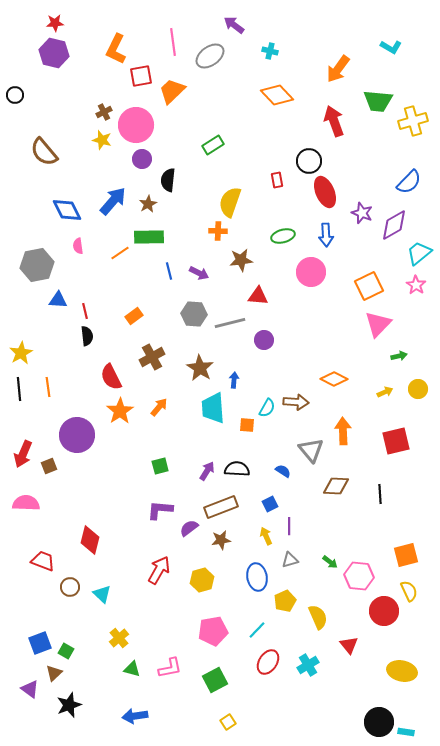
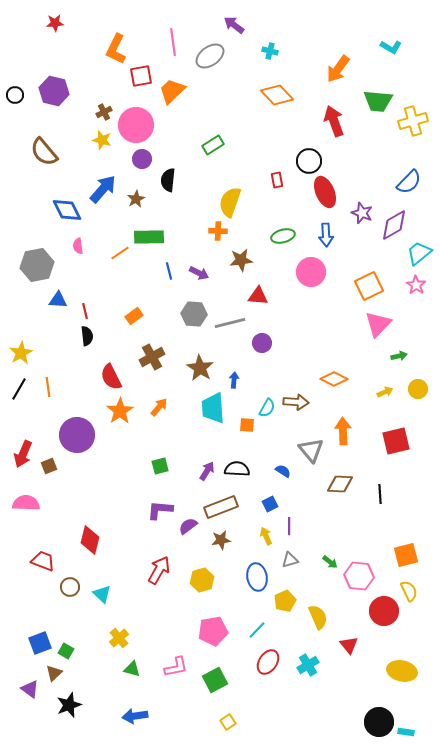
purple hexagon at (54, 53): moved 38 px down
blue arrow at (113, 201): moved 10 px left, 12 px up
brown star at (148, 204): moved 12 px left, 5 px up
purple circle at (264, 340): moved 2 px left, 3 px down
black line at (19, 389): rotated 35 degrees clockwise
brown diamond at (336, 486): moved 4 px right, 2 px up
purple semicircle at (189, 528): moved 1 px left, 2 px up
pink L-shape at (170, 668): moved 6 px right, 1 px up
